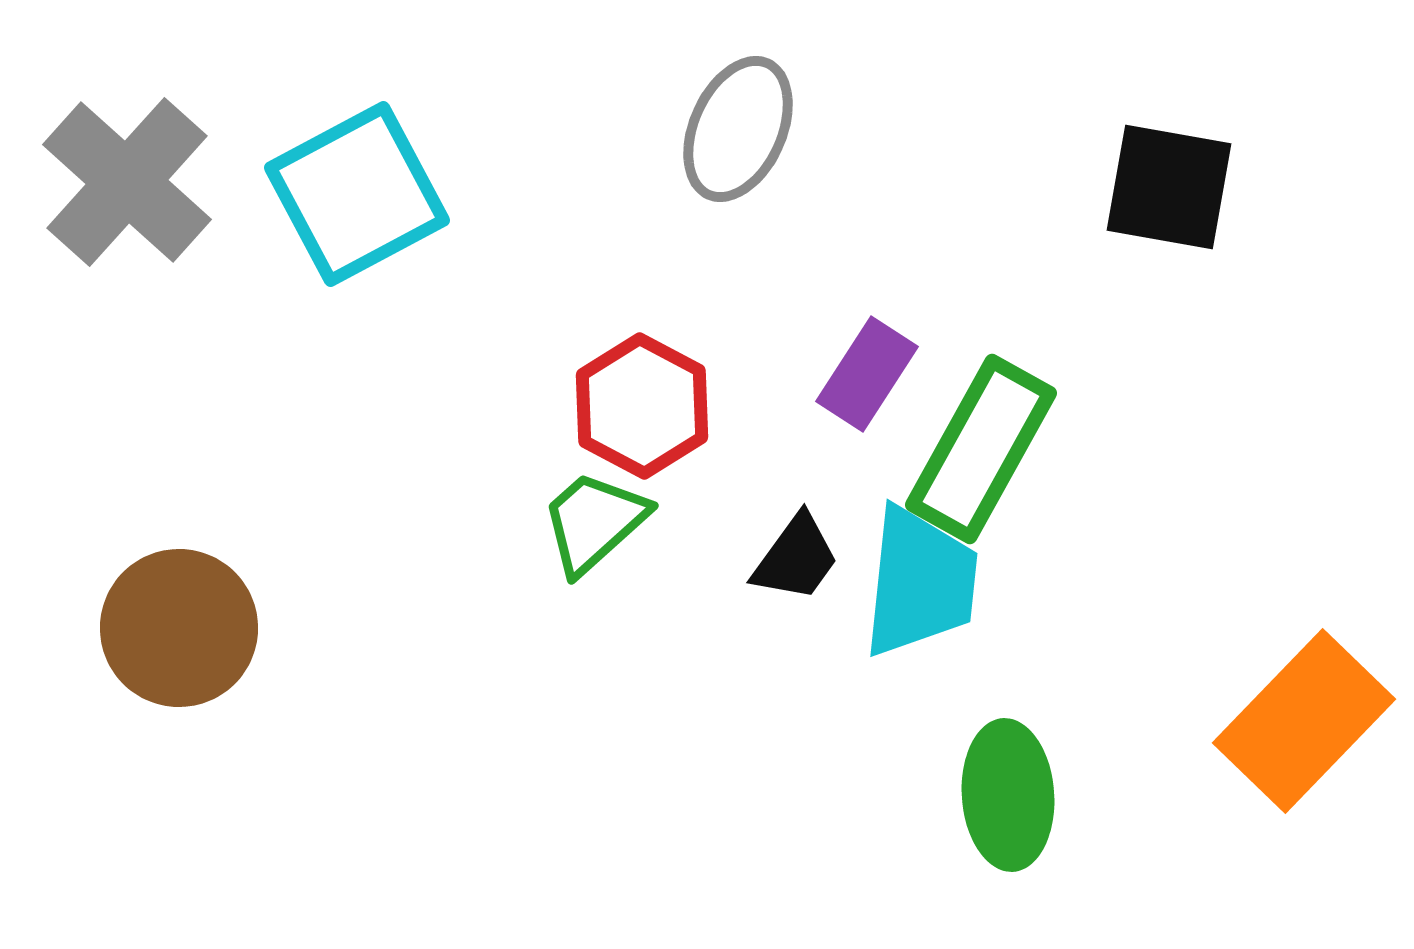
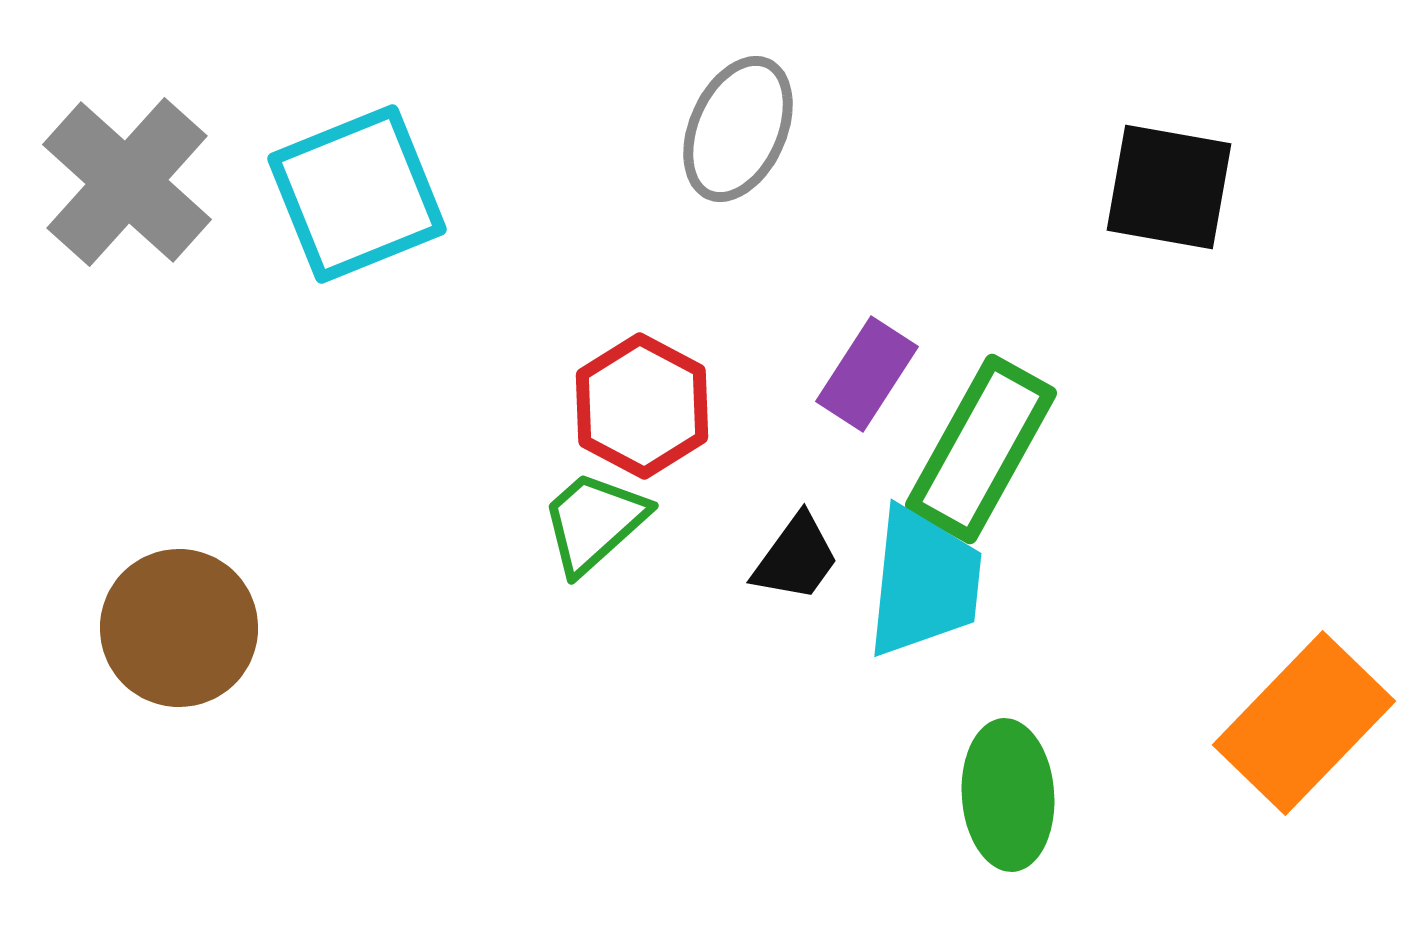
cyan square: rotated 6 degrees clockwise
cyan trapezoid: moved 4 px right
orange rectangle: moved 2 px down
